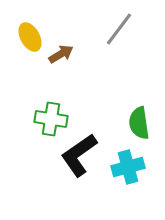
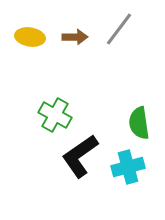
yellow ellipse: rotated 52 degrees counterclockwise
brown arrow: moved 14 px right, 17 px up; rotated 30 degrees clockwise
green cross: moved 4 px right, 4 px up; rotated 20 degrees clockwise
black L-shape: moved 1 px right, 1 px down
